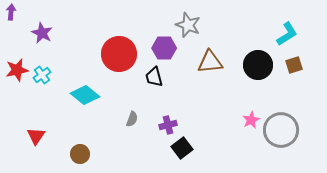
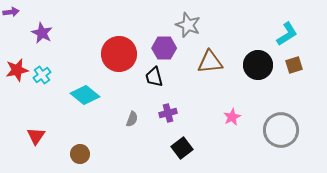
purple arrow: rotated 77 degrees clockwise
pink star: moved 19 px left, 3 px up
purple cross: moved 12 px up
